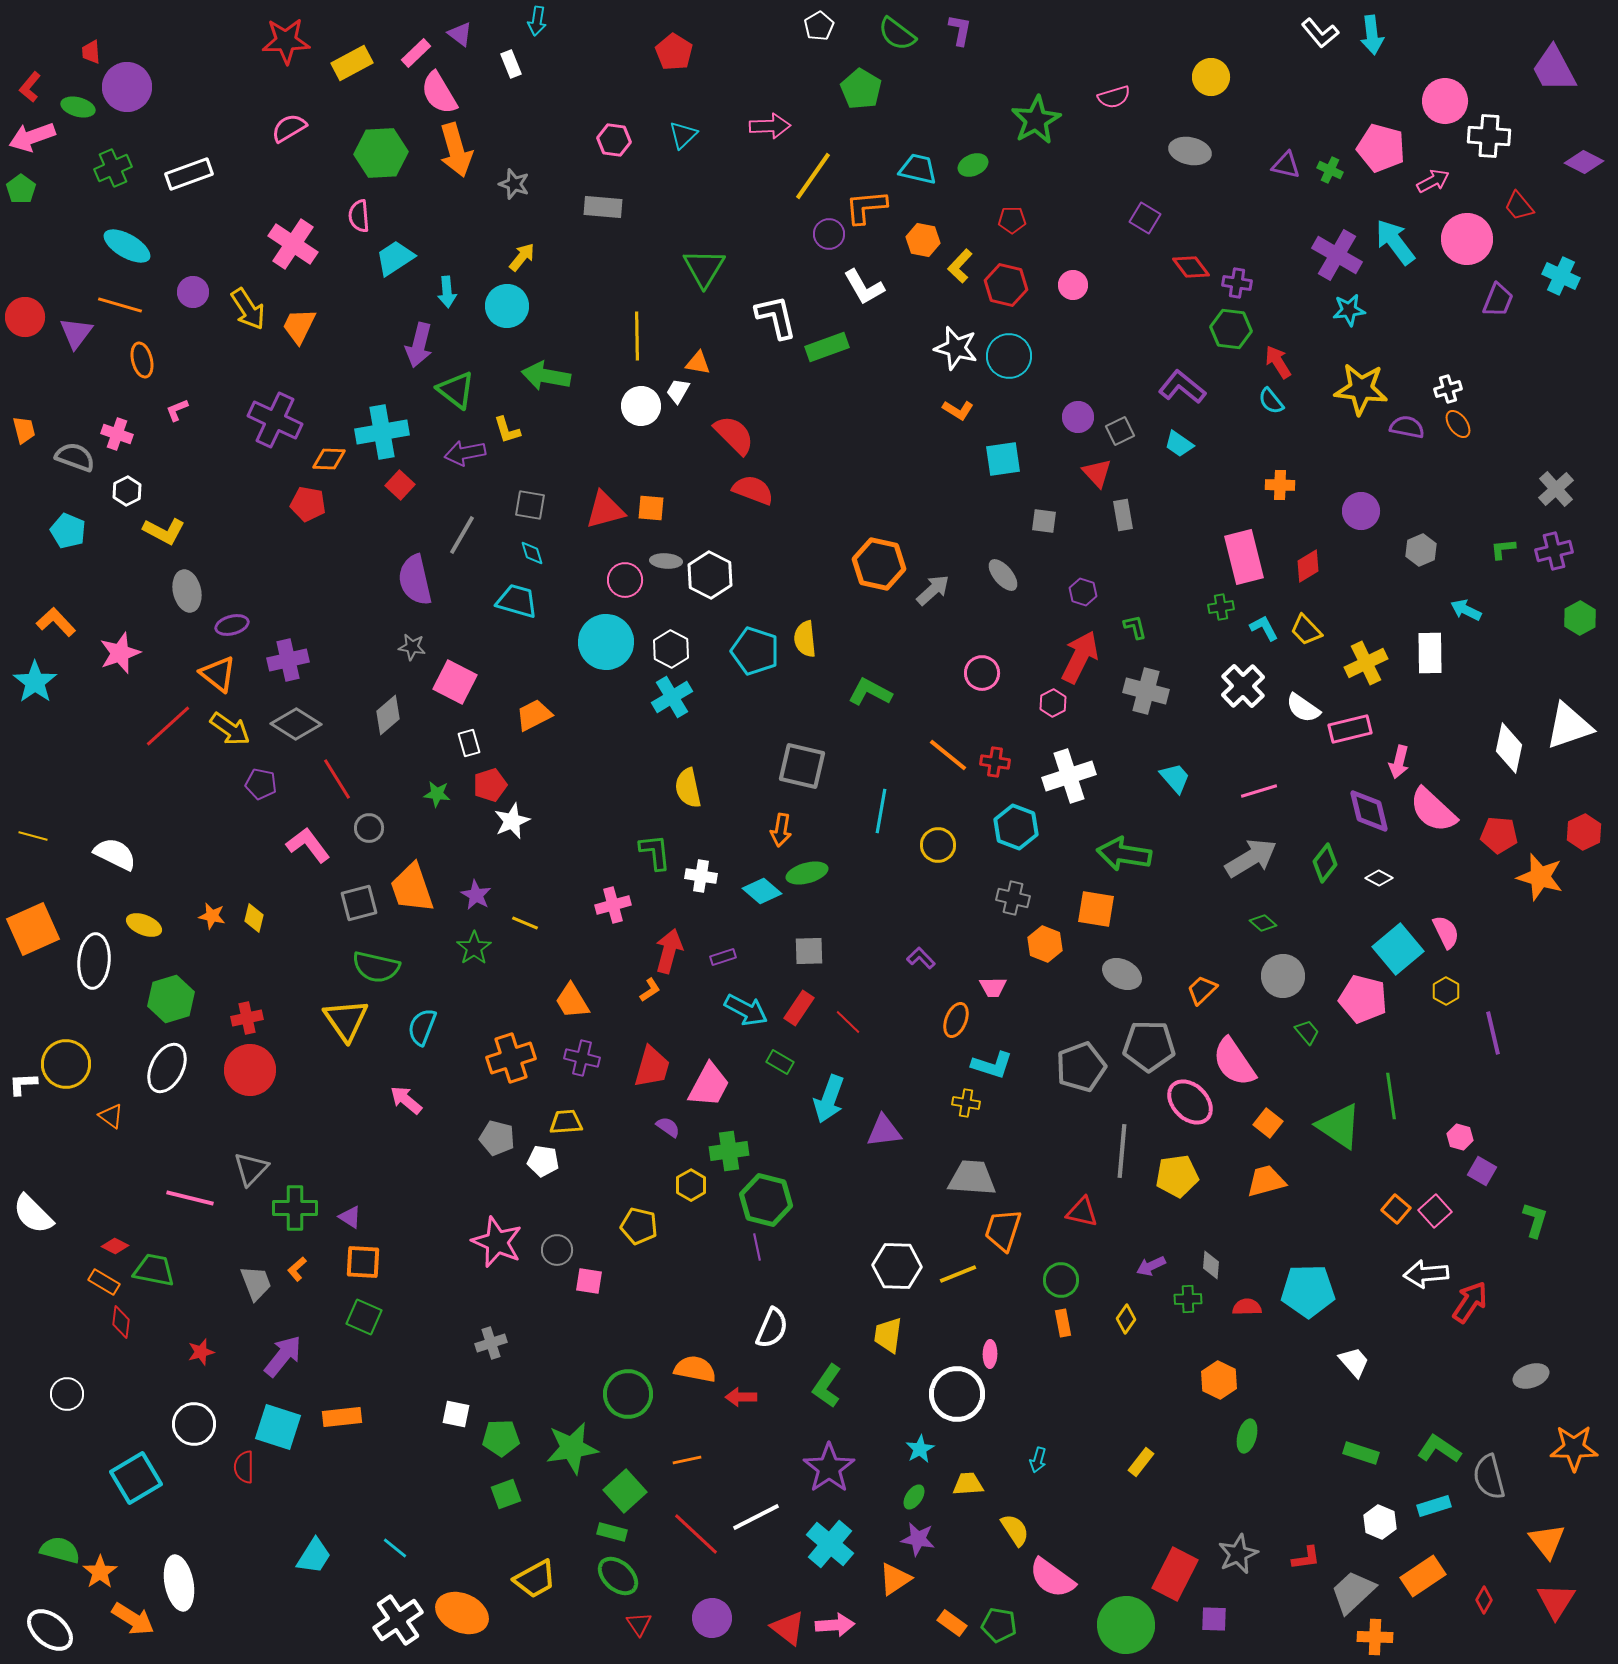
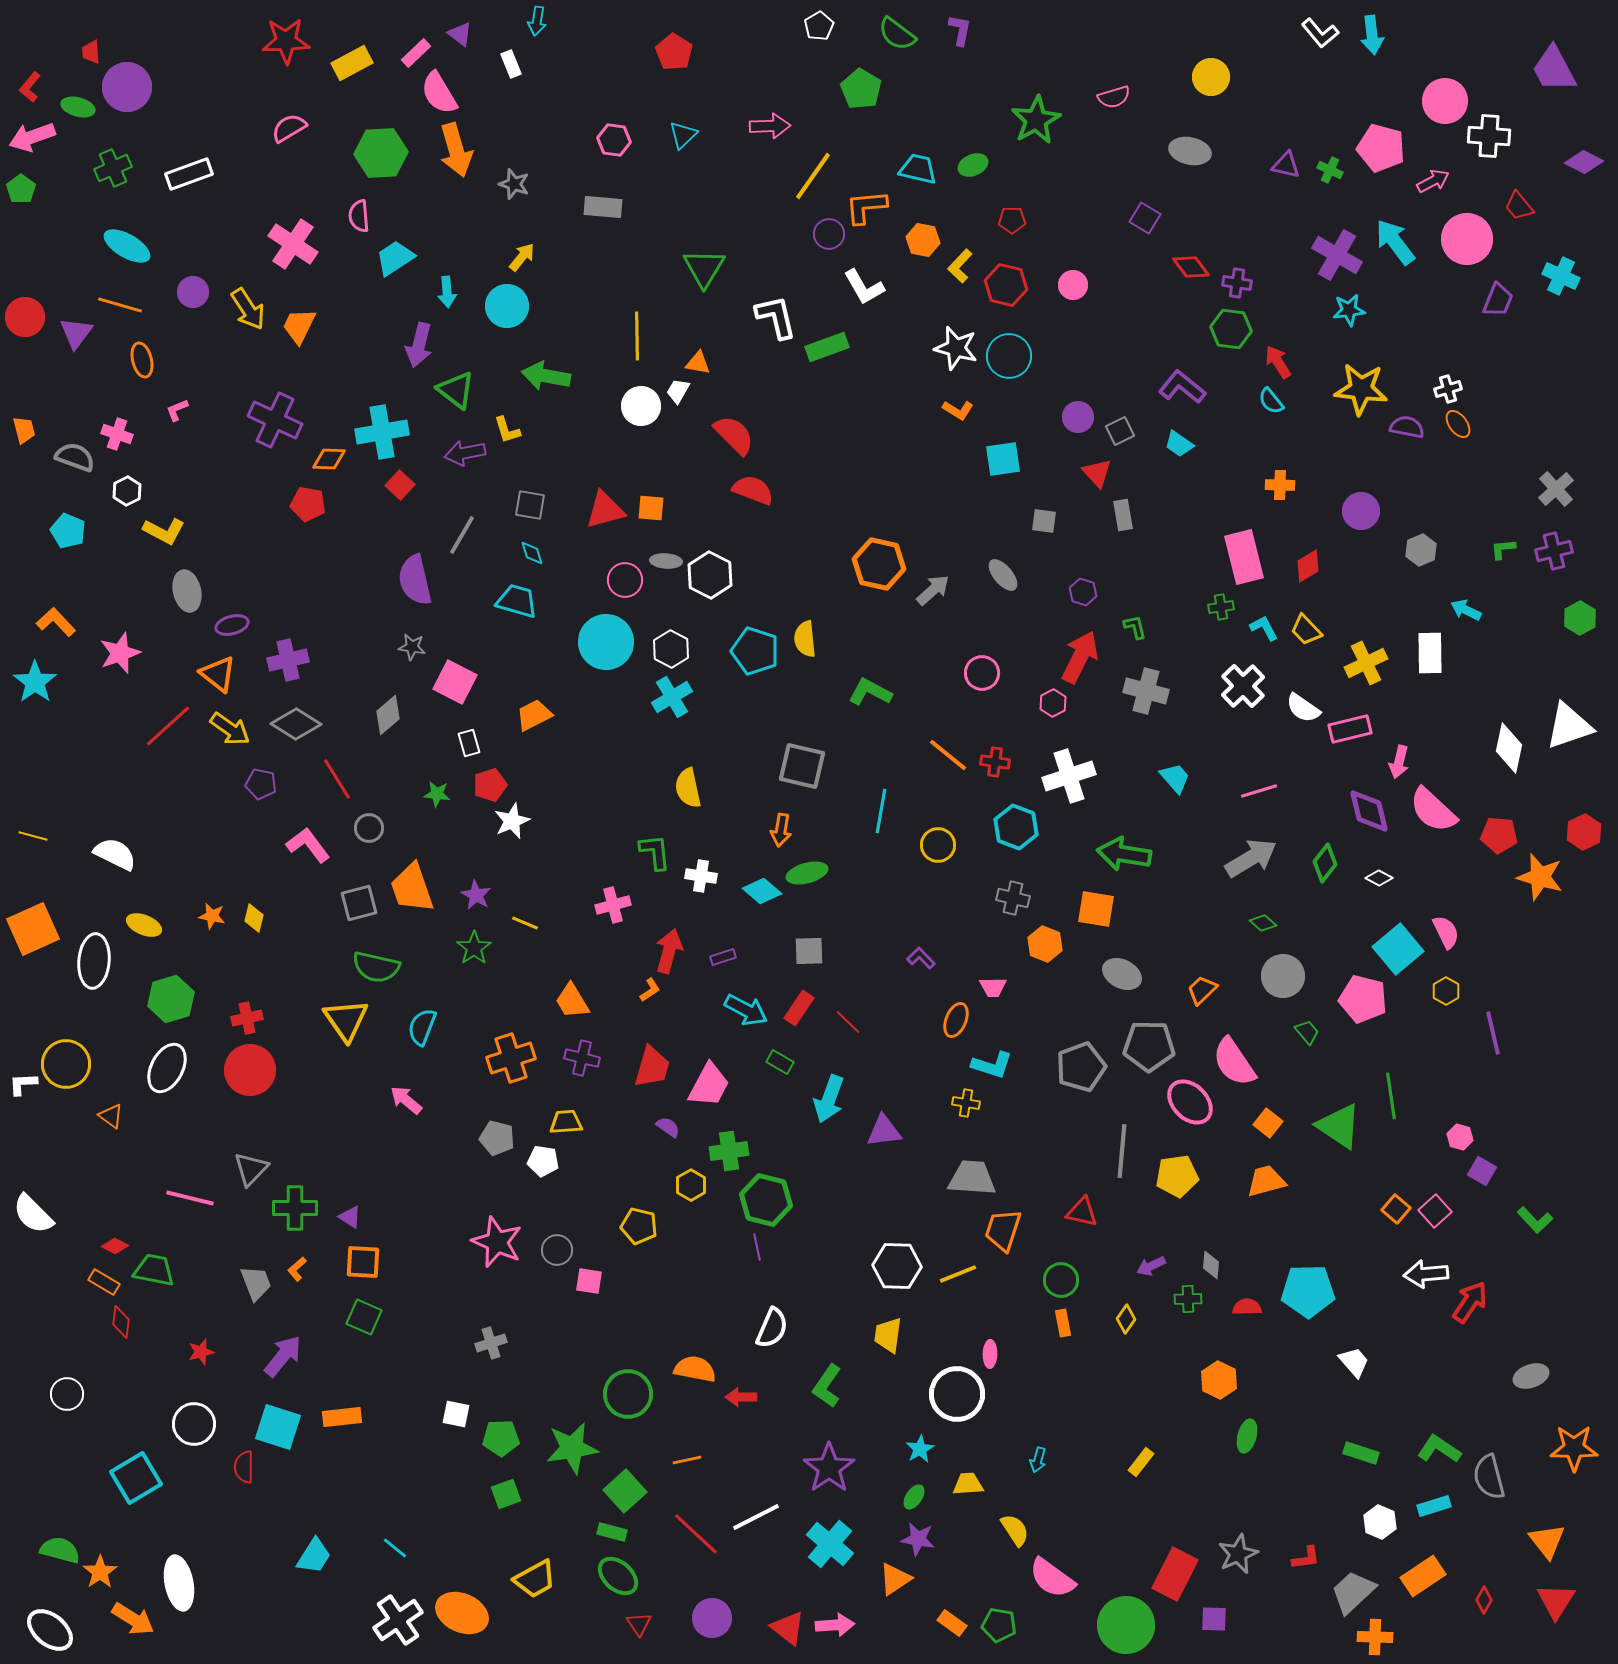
green L-shape at (1535, 1220): rotated 120 degrees clockwise
